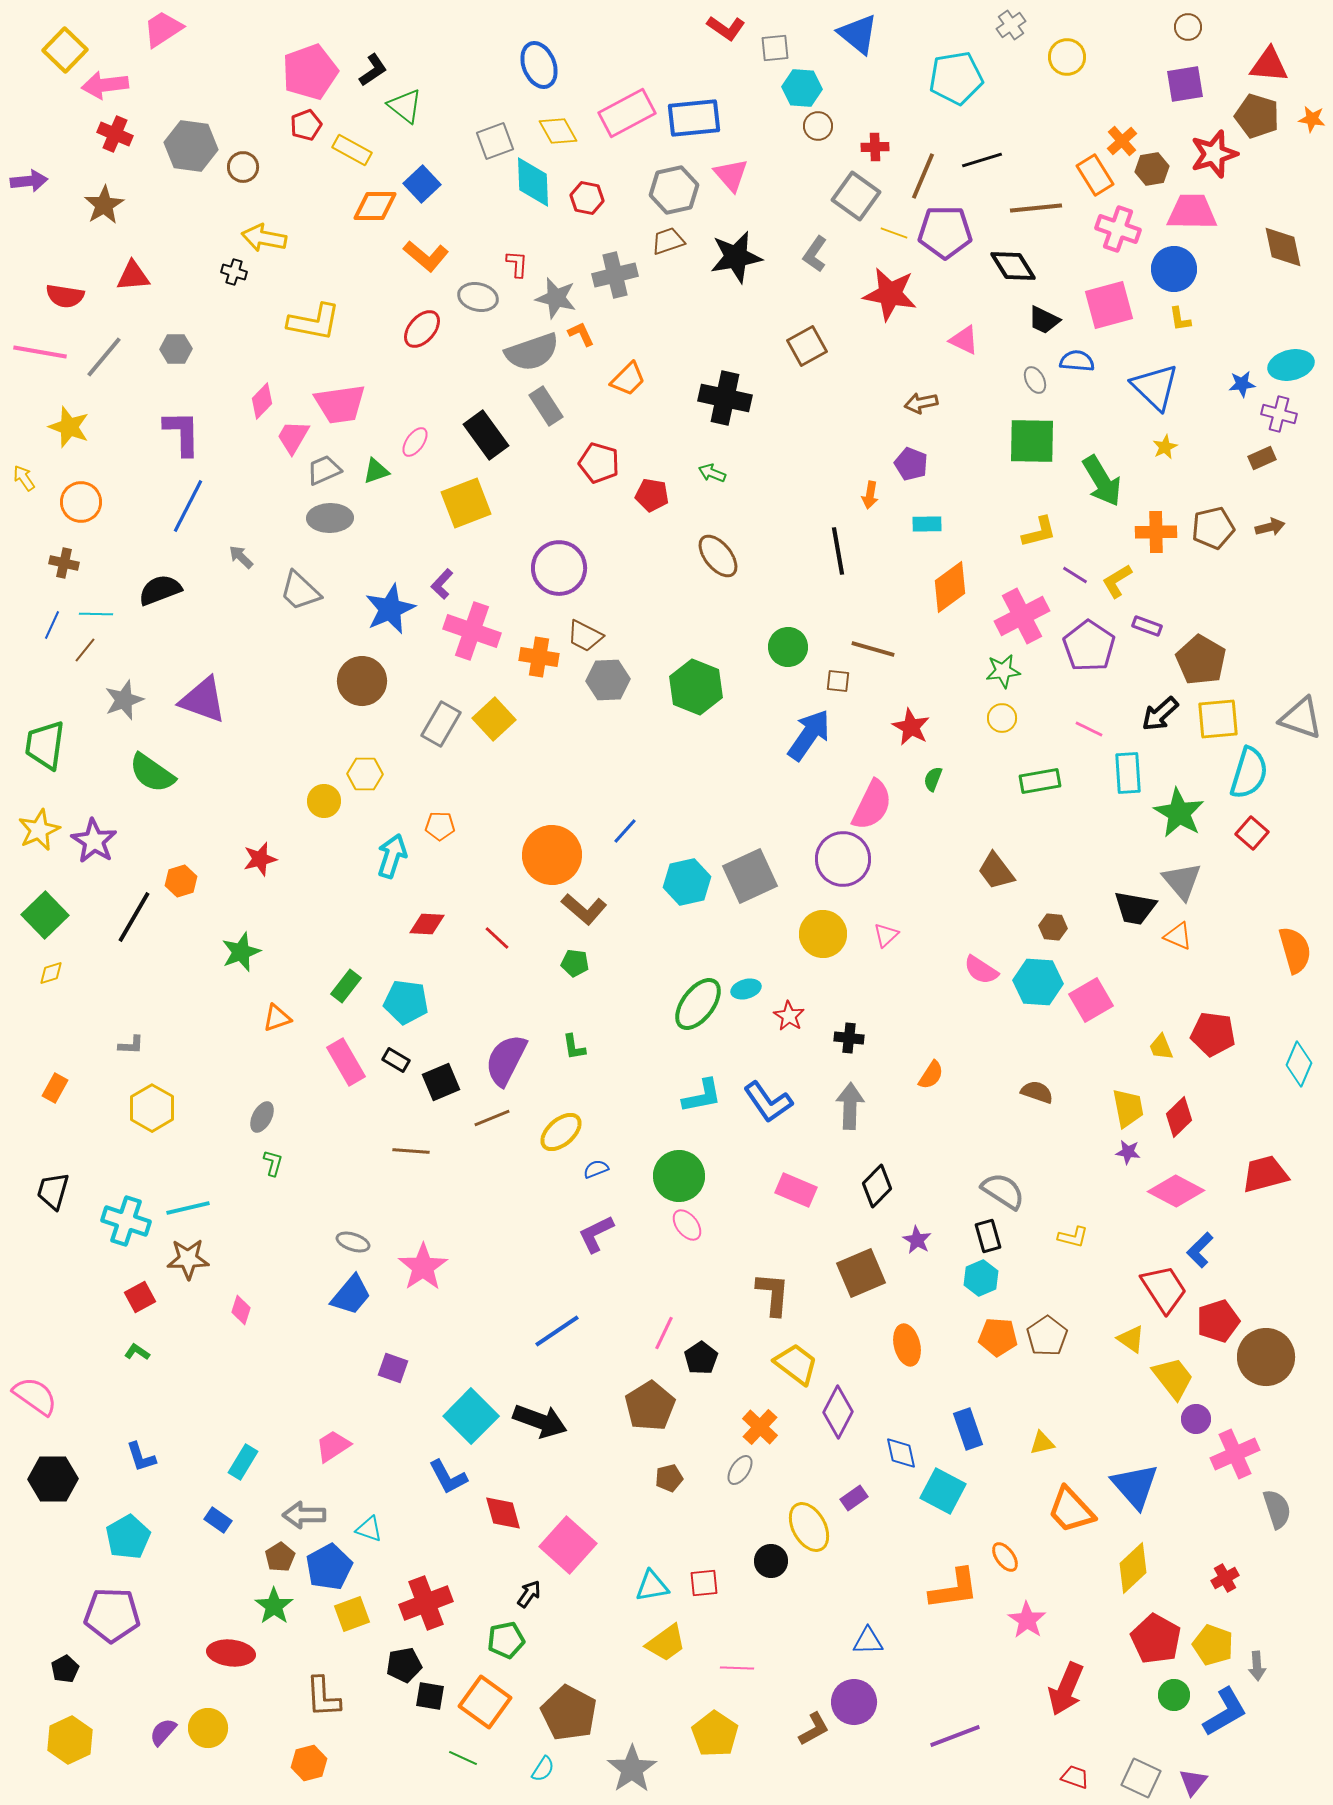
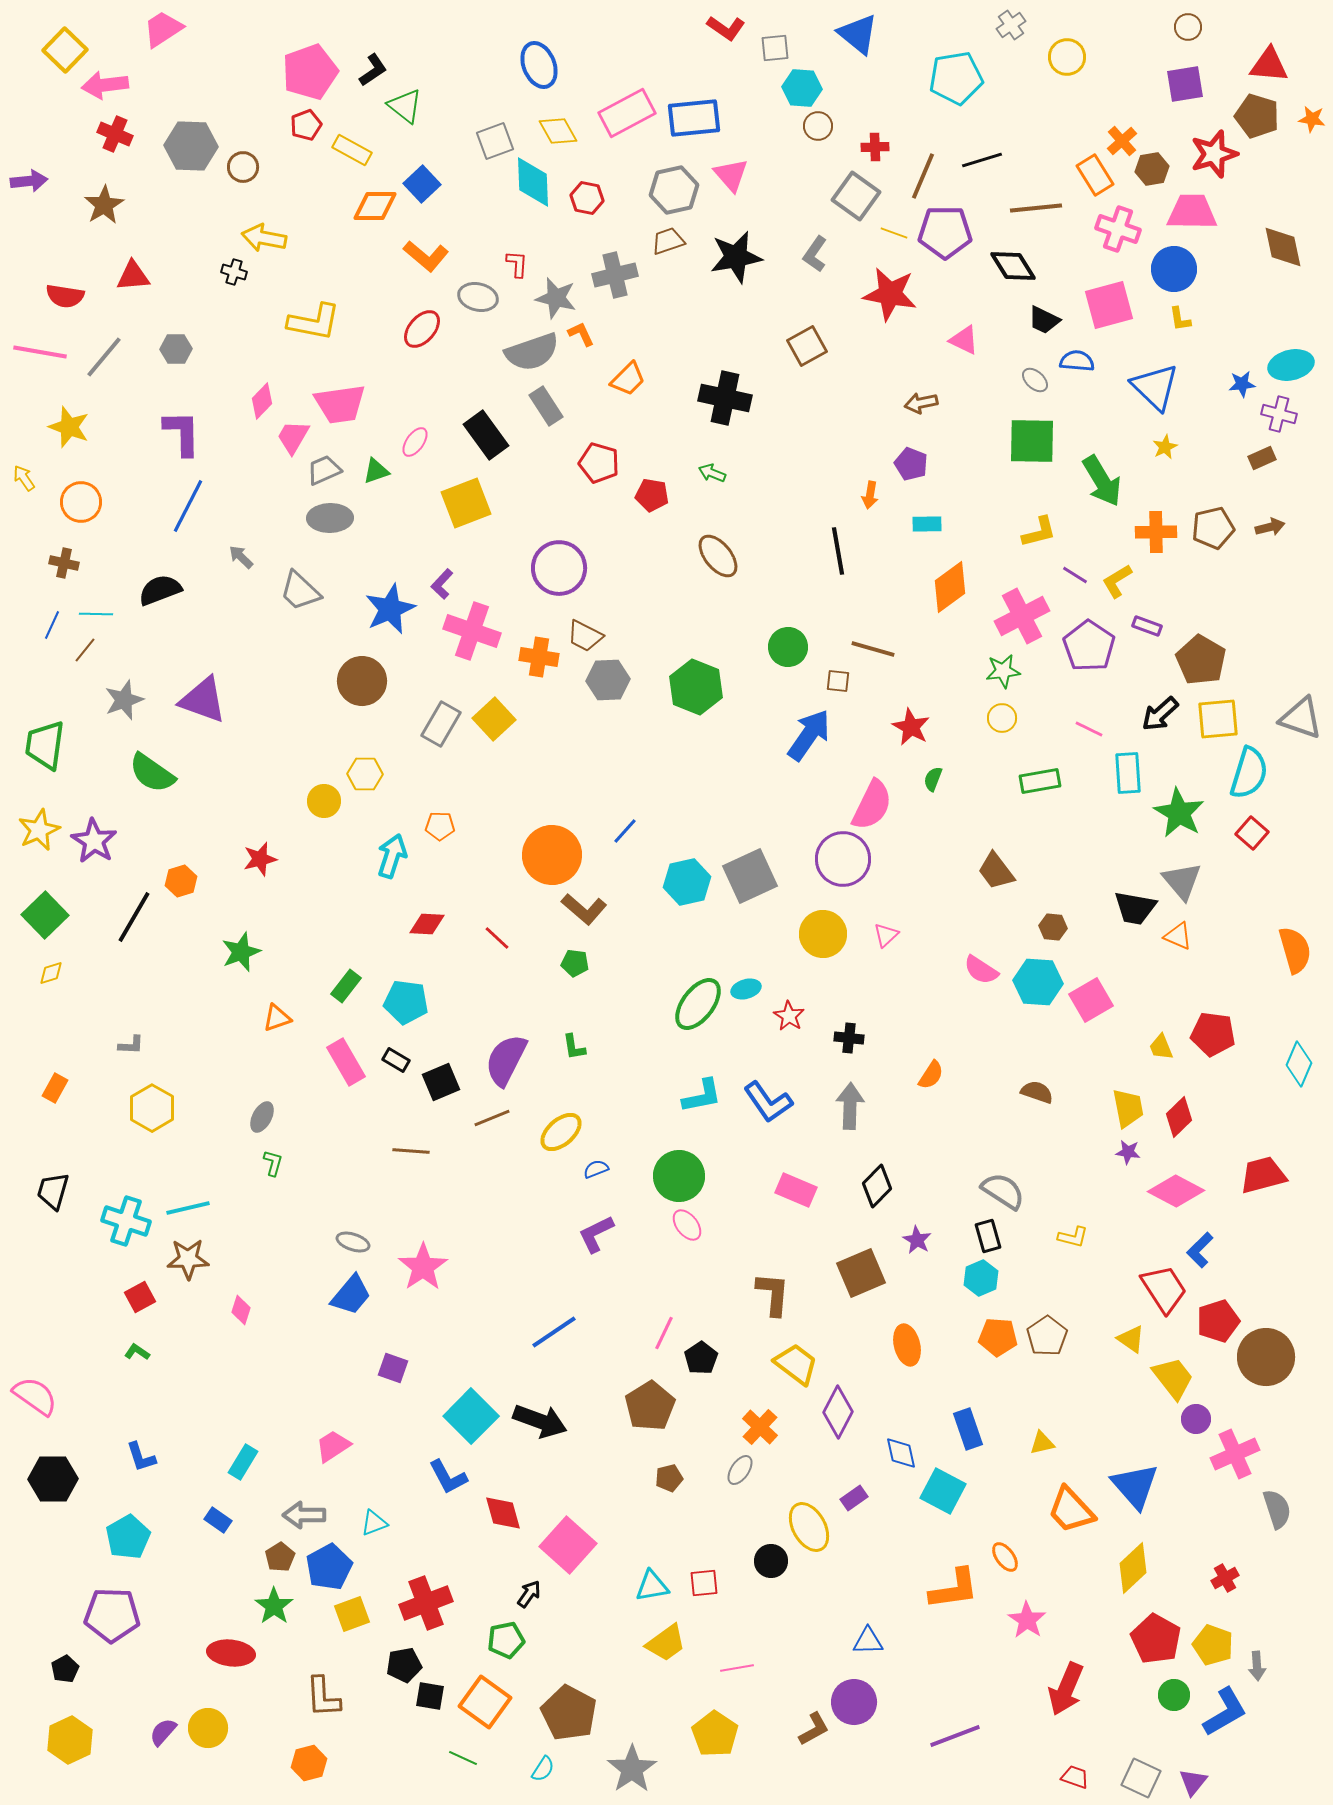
gray hexagon at (191, 146): rotated 6 degrees counterclockwise
gray ellipse at (1035, 380): rotated 20 degrees counterclockwise
red trapezoid at (1265, 1174): moved 2 px left, 1 px down
blue line at (557, 1331): moved 3 px left, 1 px down
cyan triangle at (369, 1529): moved 5 px right, 6 px up; rotated 40 degrees counterclockwise
pink line at (737, 1668): rotated 12 degrees counterclockwise
